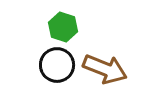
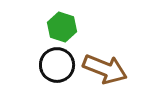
green hexagon: moved 1 px left
